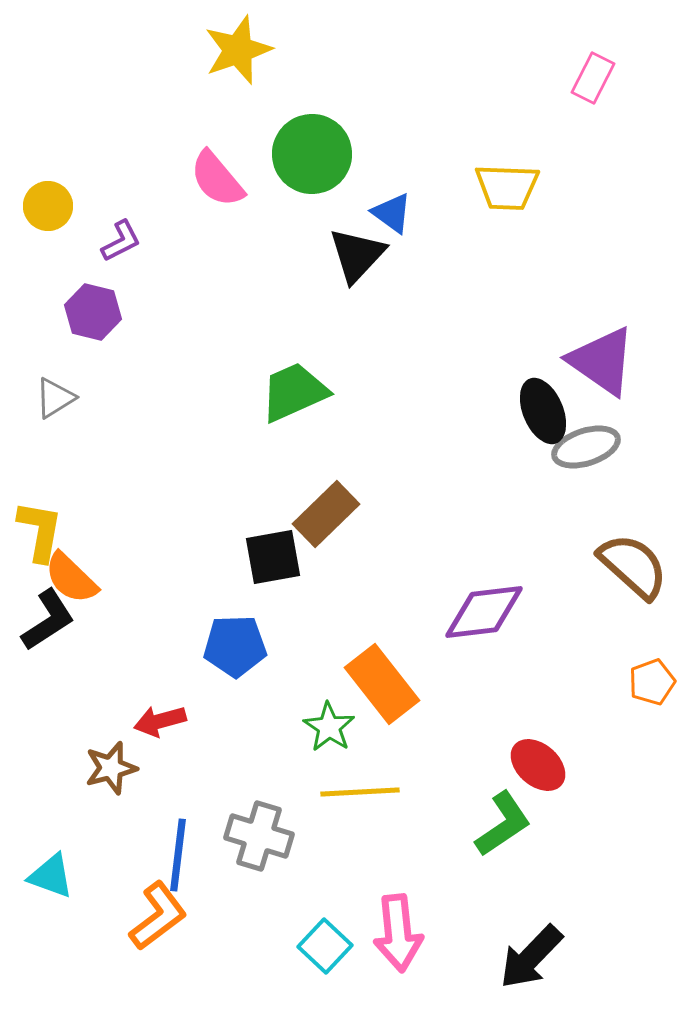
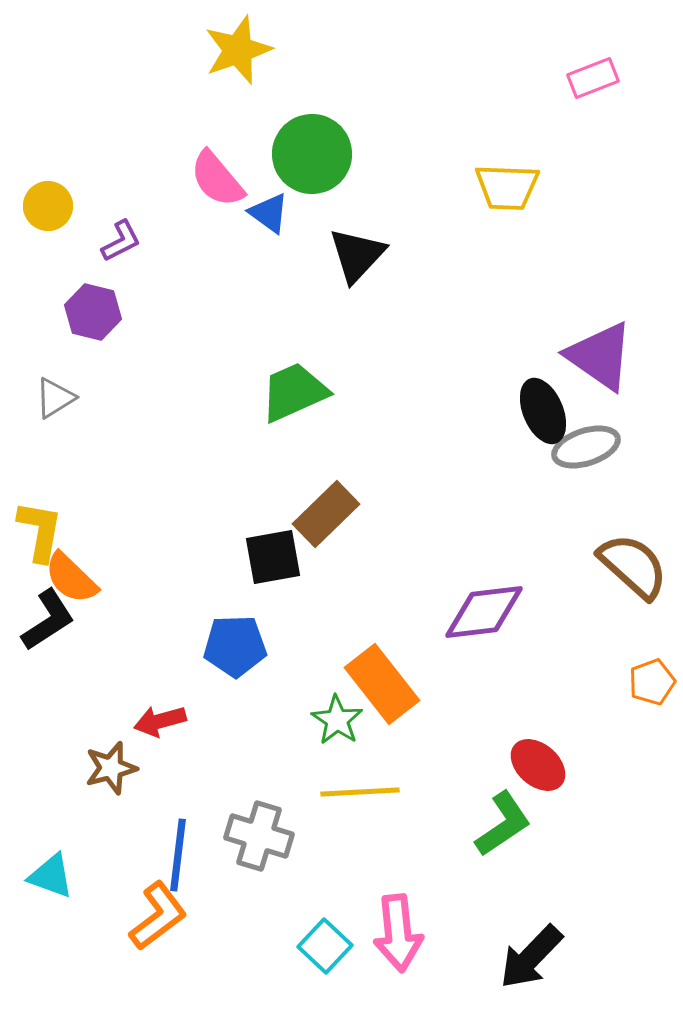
pink rectangle: rotated 42 degrees clockwise
blue triangle: moved 123 px left
purple triangle: moved 2 px left, 5 px up
green star: moved 8 px right, 7 px up
